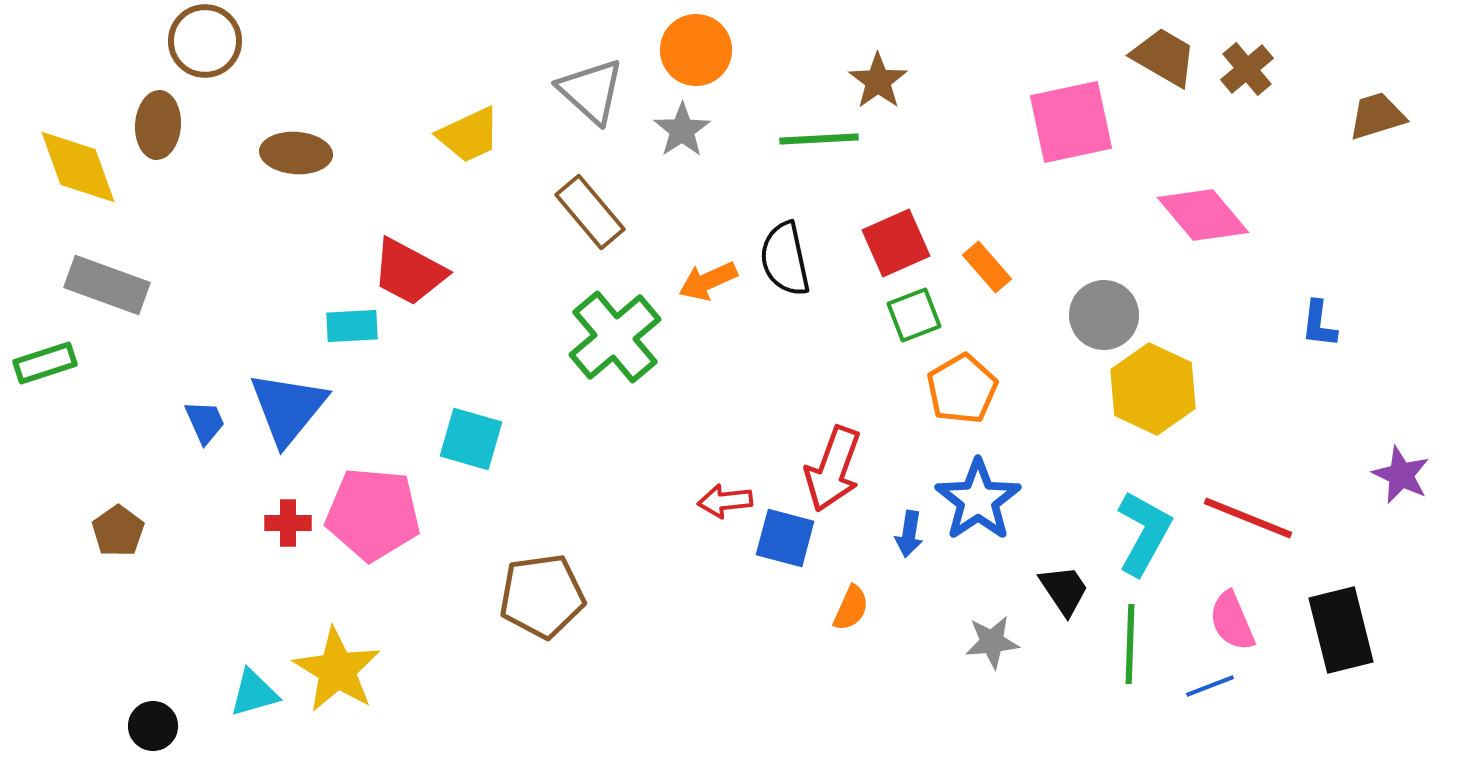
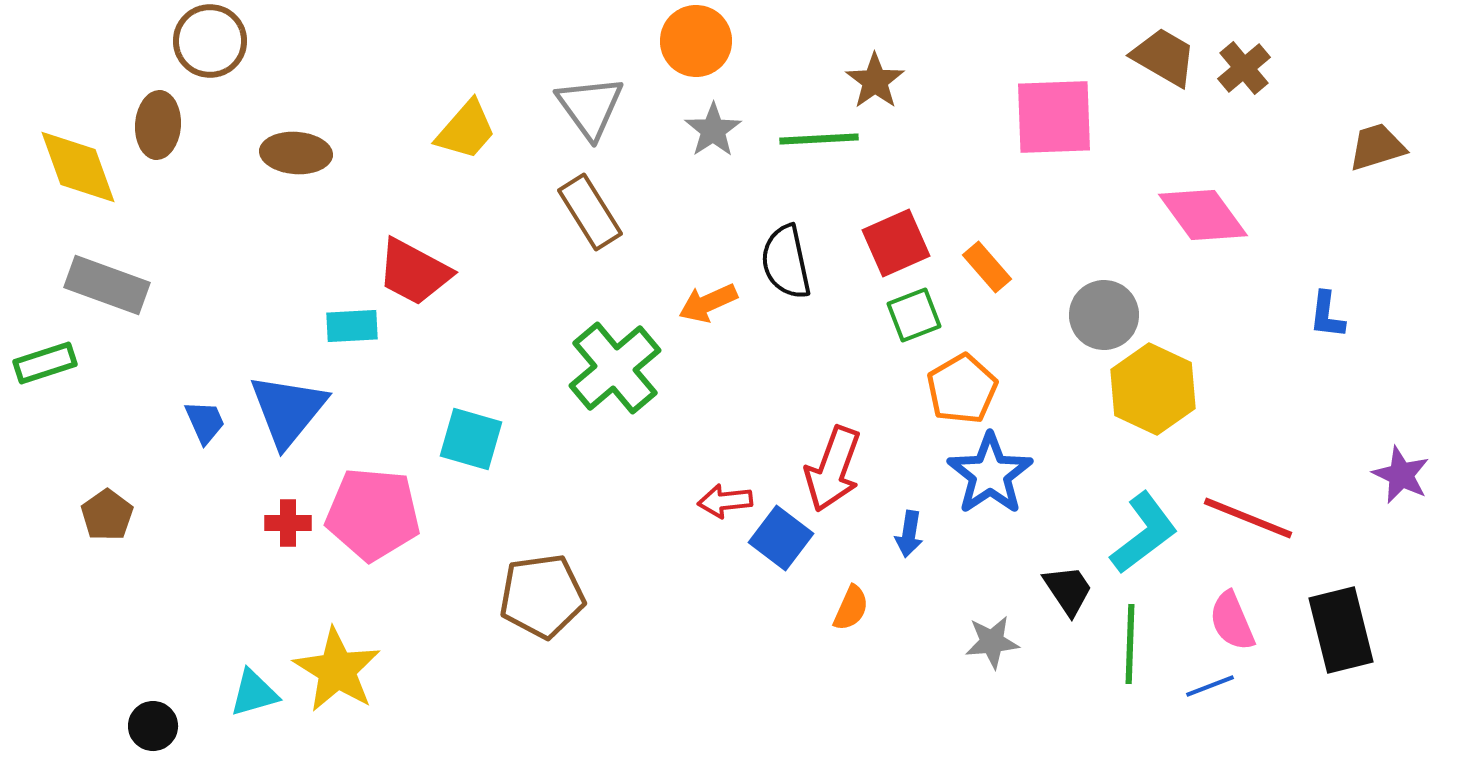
brown circle at (205, 41): moved 5 px right
orange circle at (696, 50): moved 9 px up
brown cross at (1247, 69): moved 3 px left, 1 px up
brown star at (878, 81): moved 3 px left
gray triangle at (591, 91): moved 1 px left, 16 px down; rotated 12 degrees clockwise
brown trapezoid at (1377, 116): moved 31 px down
pink square at (1071, 122): moved 17 px left, 5 px up; rotated 10 degrees clockwise
gray star at (682, 130): moved 31 px right
yellow trapezoid at (469, 135): moved 3 px left, 5 px up; rotated 24 degrees counterclockwise
brown rectangle at (590, 212): rotated 8 degrees clockwise
pink diamond at (1203, 215): rotated 4 degrees clockwise
black semicircle at (785, 259): moved 1 px right, 3 px down
red trapezoid at (409, 272): moved 5 px right
orange arrow at (708, 281): moved 22 px down
blue L-shape at (1319, 324): moved 8 px right, 9 px up
green cross at (615, 337): moved 31 px down
blue triangle at (288, 408): moved 2 px down
blue star at (978, 500): moved 12 px right, 26 px up
brown pentagon at (118, 531): moved 11 px left, 16 px up
cyan L-shape at (1144, 533): rotated 24 degrees clockwise
blue square at (785, 538): moved 4 px left; rotated 22 degrees clockwise
black trapezoid at (1064, 590): moved 4 px right
